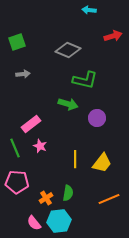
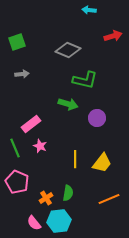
gray arrow: moved 1 px left
pink pentagon: rotated 20 degrees clockwise
